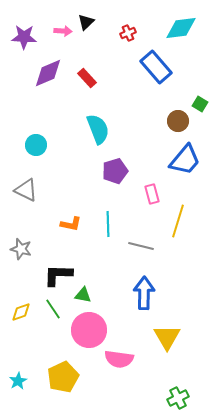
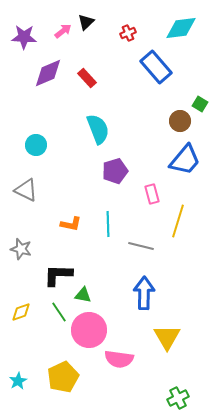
pink arrow: rotated 42 degrees counterclockwise
brown circle: moved 2 px right
green line: moved 6 px right, 3 px down
